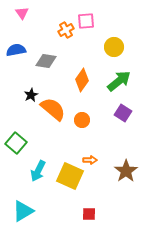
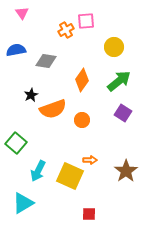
orange semicircle: rotated 120 degrees clockwise
cyan triangle: moved 8 px up
